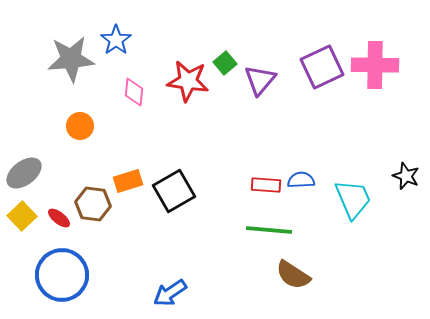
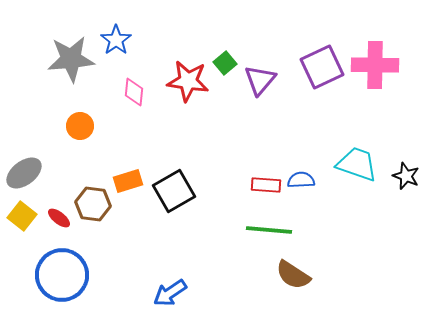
cyan trapezoid: moved 4 px right, 35 px up; rotated 48 degrees counterclockwise
yellow square: rotated 8 degrees counterclockwise
